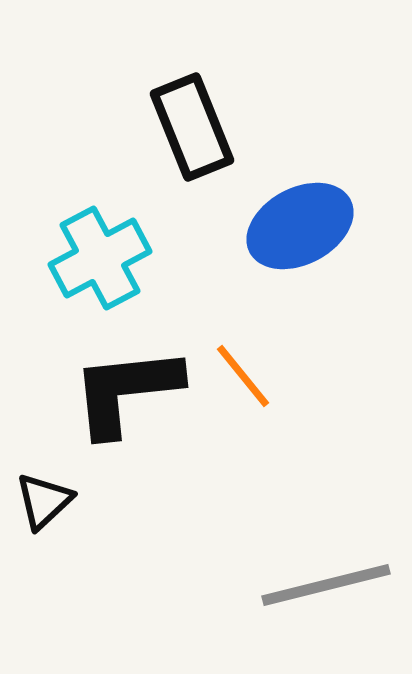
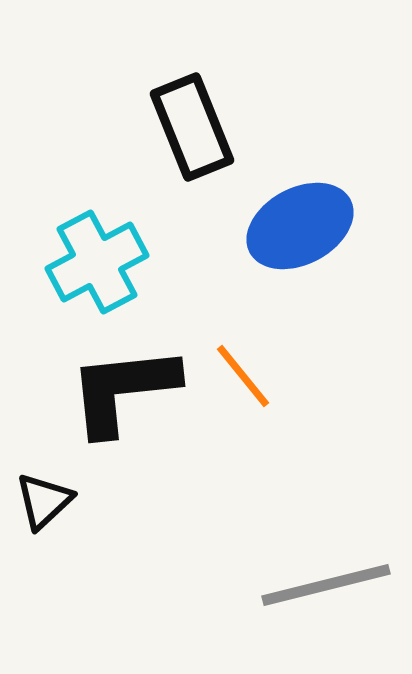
cyan cross: moved 3 px left, 4 px down
black L-shape: moved 3 px left, 1 px up
